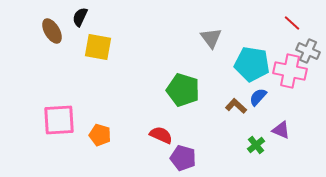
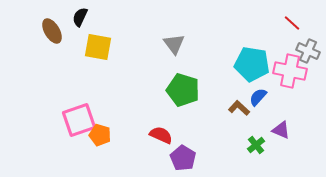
gray triangle: moved 37 px left, 6 px down
brown L-shape: moved 3 px right, 2 px down
pink square: moved 20 px right; rotated 16 degrees counterclockwise
purple pentagon: rotated 15 degrees clockwise
